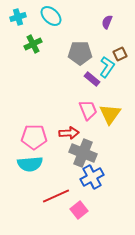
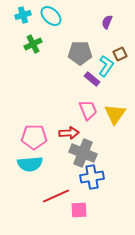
cyan cross: moved 5 px right, 2 px up
cyan L-shape: moved 1 px left, 1 px up
yellow triangle: moved 5 px right
blue cross: rotated 20 degrees clockwise
pink square: rotated 36 degrees clockwise
